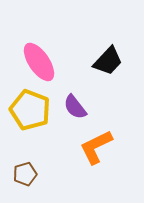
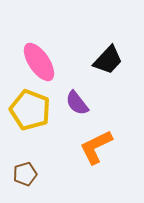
black trapezoid: moved 1 px up
purple semicircle: moved 2 px right, 4 px up
